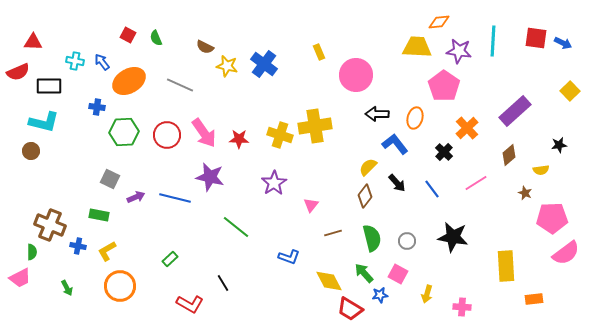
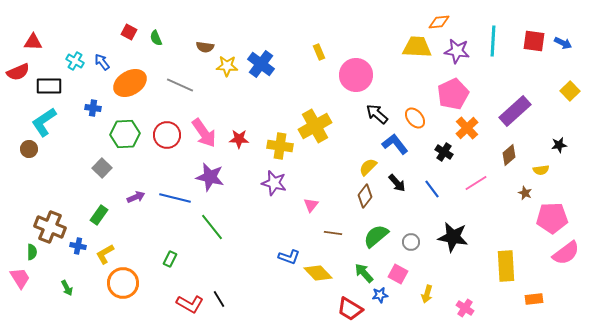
red square at (128, 35): moved 1 px right, 3 px up
red square at (536, 38): moved 2 px left, 3 px down
brown semicircle at (205, 47): rotated 18 degrees counterclockwise
purple star at (459, 51): moved 2 px left
cyan cross at (75, 61): rotated 18 degrees clockwise
blue cross at (264, 64): moved 3 px left
yellow star at (227, 66): rotated 10 degrees counterclockwise
orange ellipse at (129, 81): moved 1 px right, 2 px down
pink pentagon at (444, 86): moved 9 px right, 8 px down; rotated 12 degrees clockwise
blue cross at (97, 107): moved 4 px left, 1 px down
black arrow at (377, 114): rotated 40 degrees clockwise
orange ellipse at (415, 118): rotated 55 degrees counterclockwise
cyan L-shape at (44, 122): rotated 132 degrees clockwise
yellow cross at (315, 126): rotated 20 degrees counterclockwise
green hexagon at (124, 132): moved 1 px right, 2 px down
yellow cross at (280, 135): moved 11 px down; rotated 10 degrees counterclockwise
brown circle at (31, 151): moved 2 px left, 2 px up
black cross at (444, 152): rotated 12 degrees counterclockwise
gray square at (110, 179): moved 8 px left, 11 px up; rotated 18 degrees clockwise
purple star at (274, 183): rotated 25 degrees counterclockwise
green rectangle at (99, 215): rotated 66 degrees counterclockwise
brown cross at (50, 225): moved 2 px down
green line at (236, 227): moved 24 px left; rotated 12 degrees clockwise
brown line at (333, 233): rotated 24 degrees clockwise
green semicircle at (372, 238): moved 4 px right, 2 px up; rotated 116 degrees counterclockwise
gray circle at (407, 241): moved 4 px right, 1 px down
yellow L-shape at (107, 251): moved 2 px left, 3 px down
green rectangle at (170, 259): rotated 21 degrees counterclockwise
pink trapezoid at (20, 278): rotated 95 degrees counterclockwise
yellow diamond at (329, 281): moved 11 px left, 8 px up; rotated 16 degrees counterclockwise
black line at (223, 283): moved 4 px left, 16 px down
orange circle at (120, 286): moved 3 px right, 3 px up
pink cross at (462, 307): moved 3 px right, 1 px down; rotated 30 degrees clockwise
